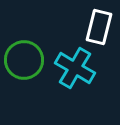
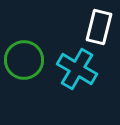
cyan cross: moved 2 px right, 1 px down
